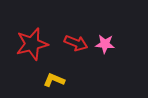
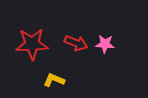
red star: rotated 12 degrees clockwise
